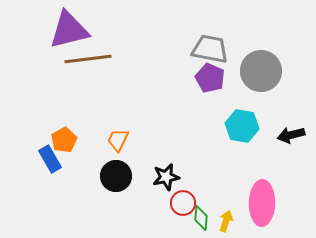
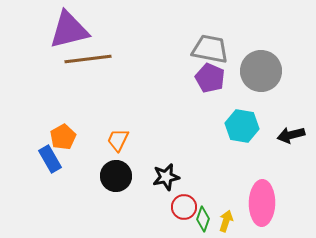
orange pentagon: moved 1 px left, 3 px up
red circle: moved 1 px right, 4 px down
green diamond: moved 2 px right, 1 px down; rotated 15 degrees clockwise
